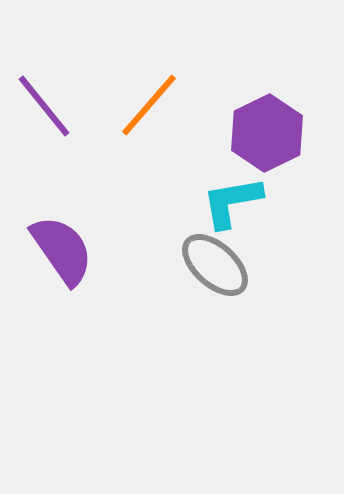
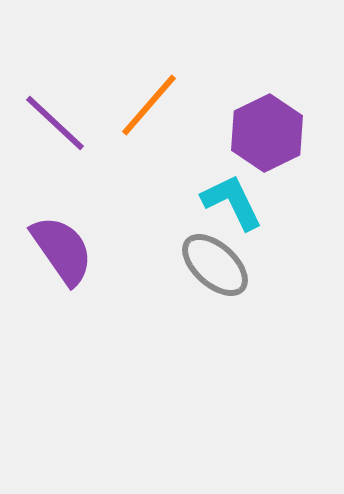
purple line: moved 11 px right, 17 px down; rotated 8 degrees counterclockwise
cyan L-shape: rotated 74 degrees clockwise
